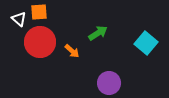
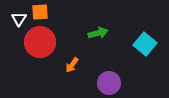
orange square: moved 1 px right
white triangle: rotated 21 degrees clockwise
green arrow: rotated 18 degrees clockwise
cyan square: moved 1 px left, 1 px down
orange arrow: moved 14 px down; rotated 84 degrees clockwise
